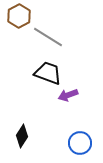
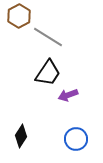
black trapezoid: rotated 104 degrees clockwise
black diamond: moved 1 px left
blue circle: moved 4 px left, 4 px up
